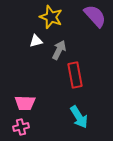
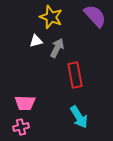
gray arrow: moved 2 px left, 2 px up
